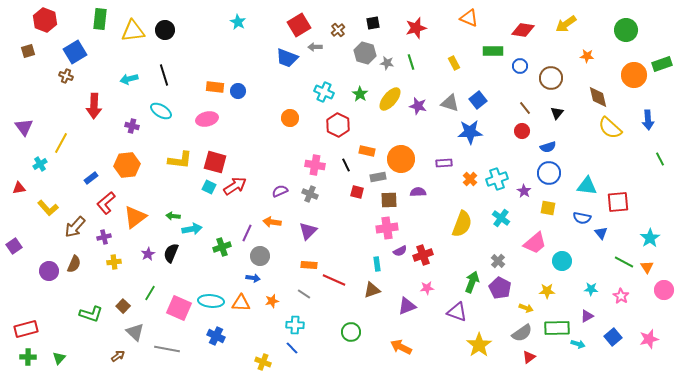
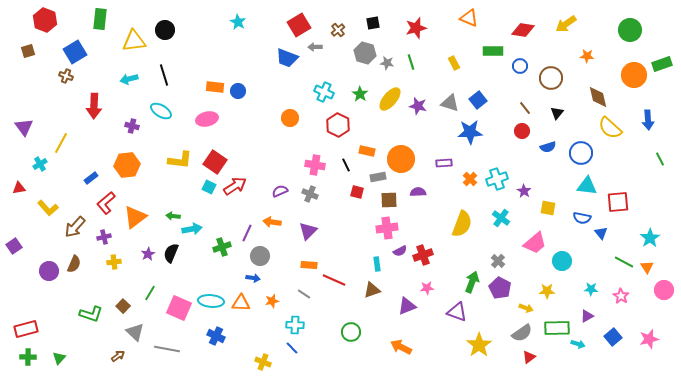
green circle at (626, 30): moved 4 px right
yellow triangle at (133, 31): moved 1 px right, 10 px down
red square at (215, 162): rotated 20 degrees clockwise
blue circle at (549, 173): moved 32 px right, 20 px up
